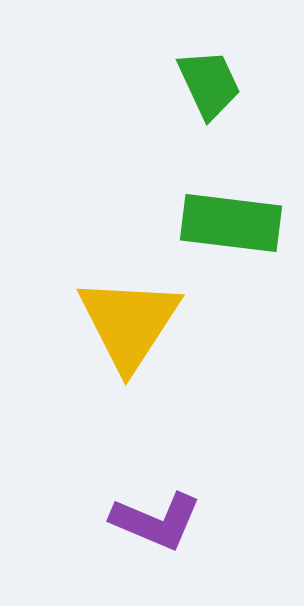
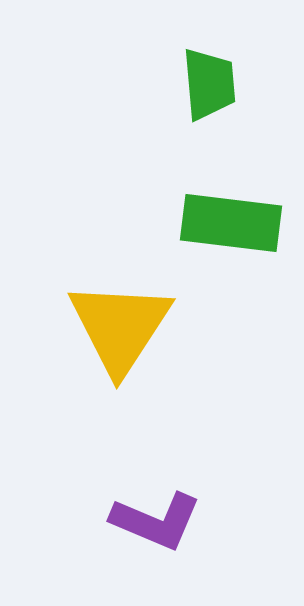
green trapezoid: rotated 20 degrees clockwise
yellow triangle: moved 9 px left, 4 px down
